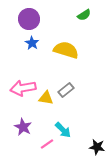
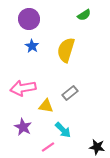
blue star: moved 3 px down
yellow semicircle: rotated 90 degrees counterclockwise
gray rectangle: moved 4 px right, 3 px down
yellow triangle: moved 8 px down
pink line: moved 1 px right, 3 px down
